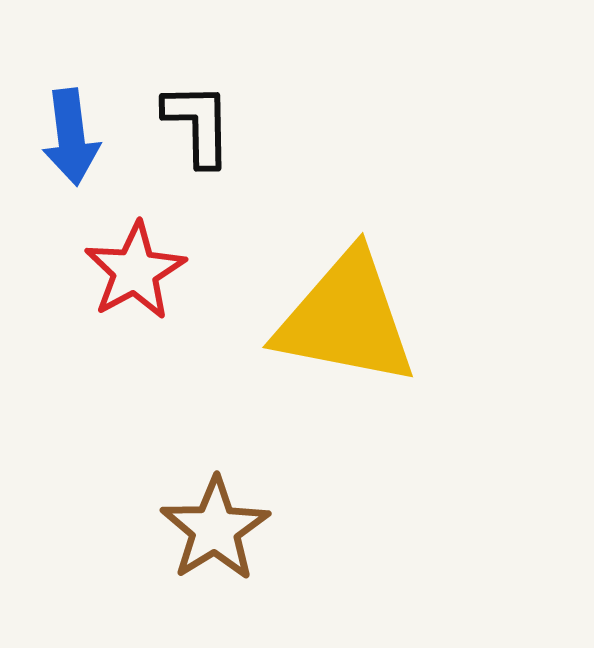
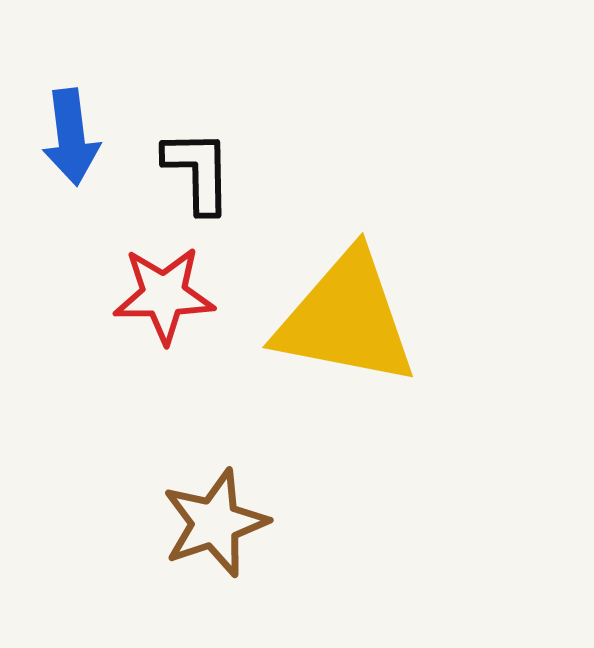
black L-shape: moved 47 px down
red star: moved 29 px right, 24 px down; rotated 28 degrees clockwise
brown star: moved 6 px up; rotated 13 degrees clockwise
